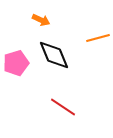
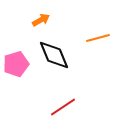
orange arrow: rotated 54 degrees counterclockwise
pink pentagon: moved 1 px down
red line: rotated 68 degrees counterclockwise
